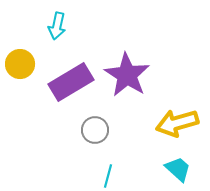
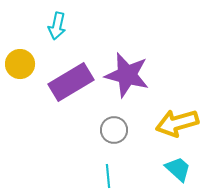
purple star: rotated 18 degrees counterclockwise
gray circle: moved 19 px right
cyan line: rotated 20 degrees counterclockwise
